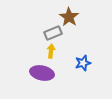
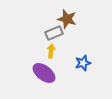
brown star: moved 2 px left, 2 px down; rotated 18 degrees counterclockwise
gray rectangle: moved 1 px right
purple ellipse: moved 2 px right; rotated 25 degrees clockwise
